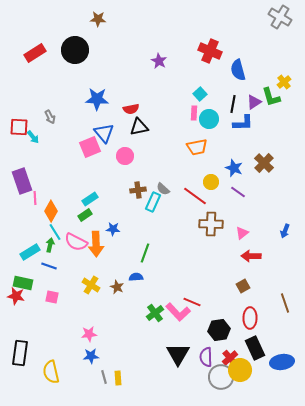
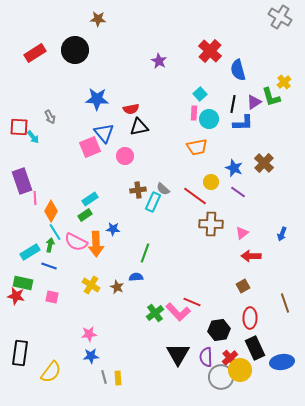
red cross at (210, 51): rotated 20 degrees clockwise
blue arrow at (285, 231): moved 3 px left, 3 px down
yellow semicircle at (51, 372): rotated 130 degrees counterclockwise
